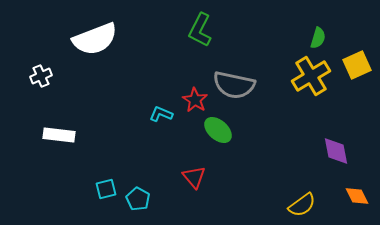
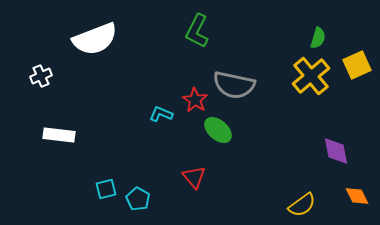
green L-shape: moved 3 px left, 1 px down
yellow cross: rotated 9 degrees counterclockwise
